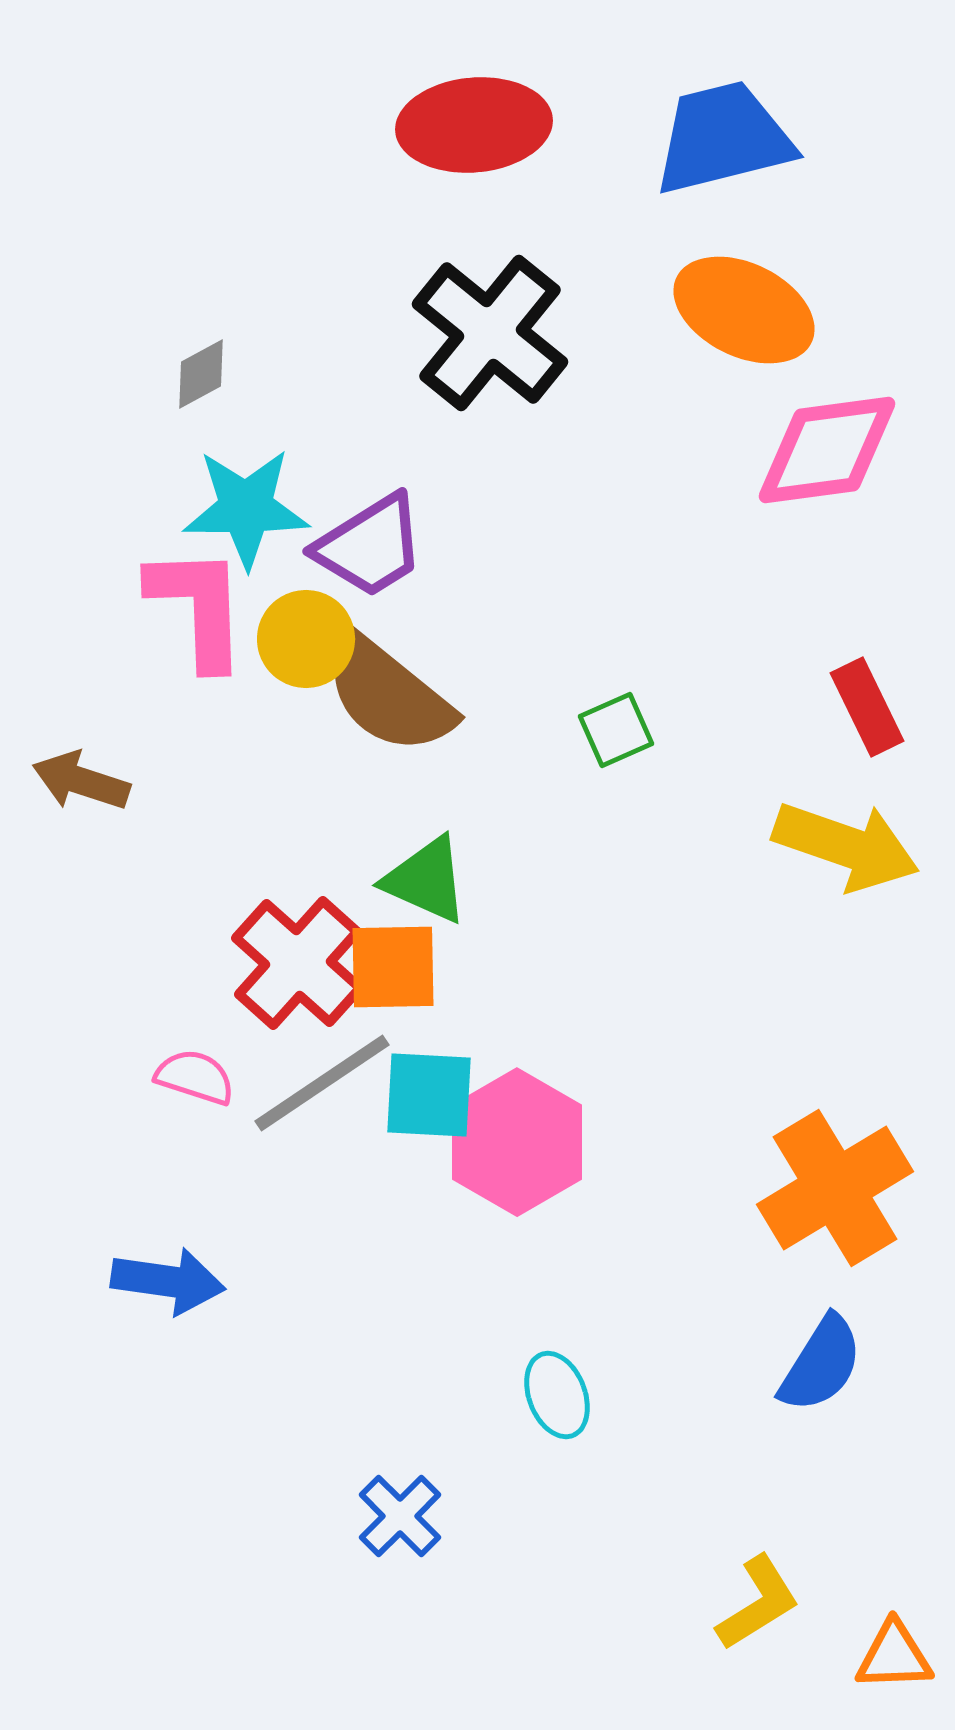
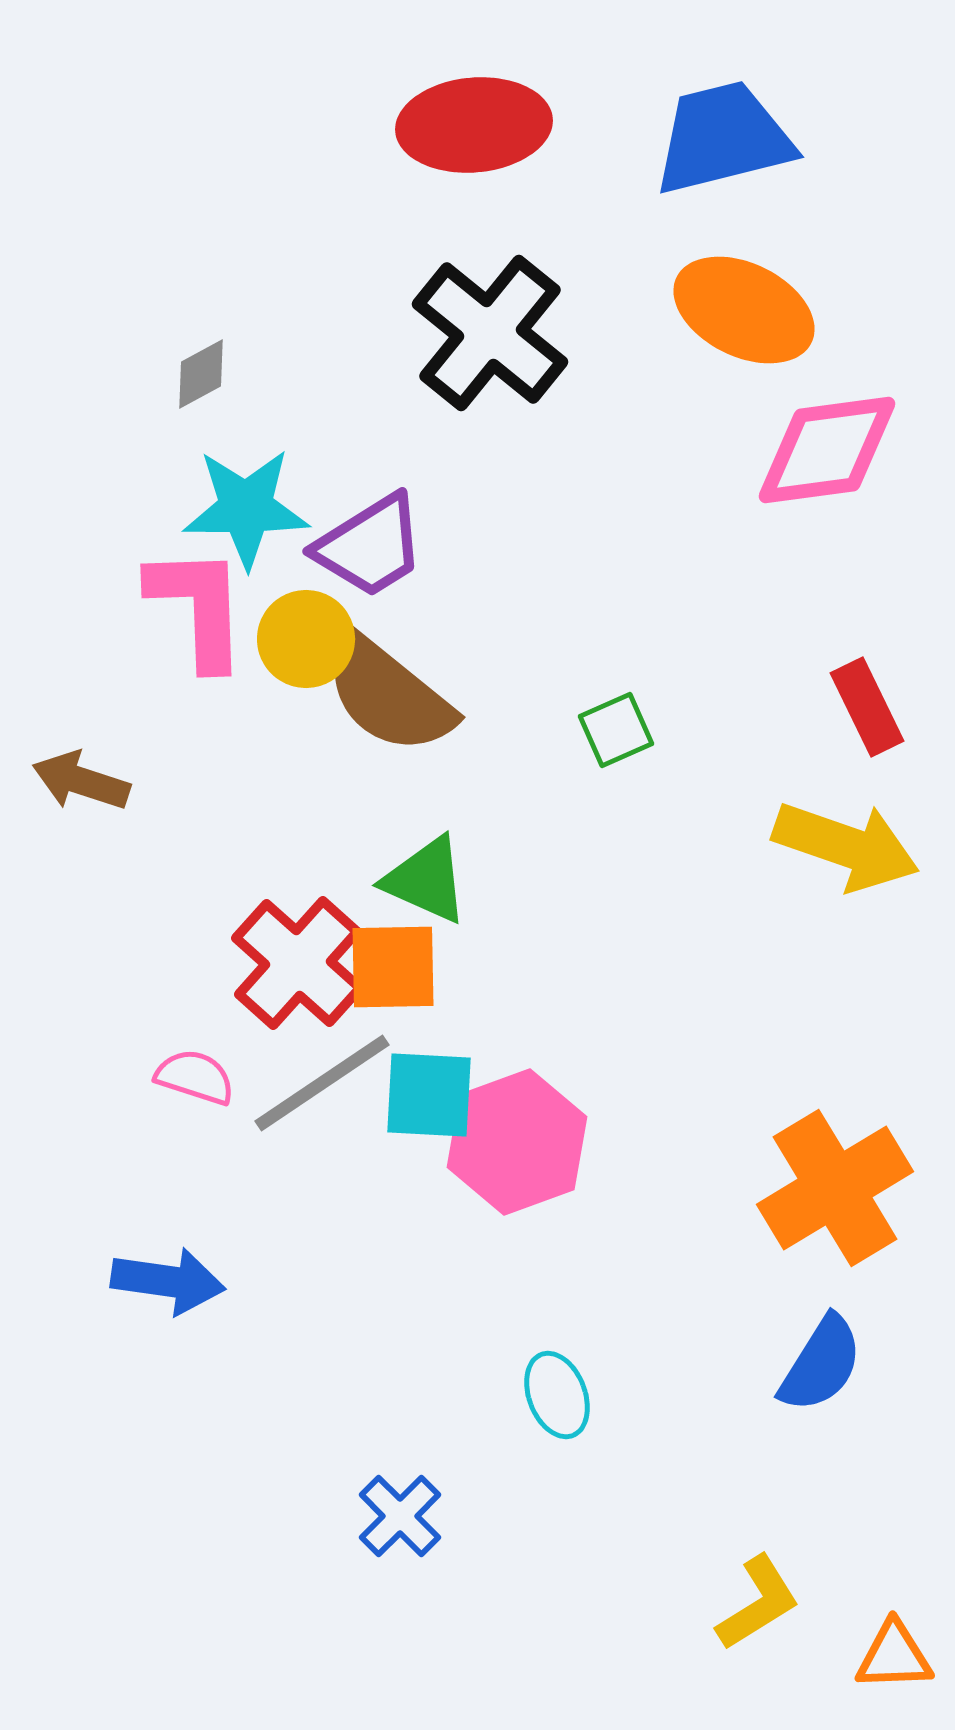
pink hexagon: rotated 10 degrees clockwise
